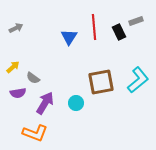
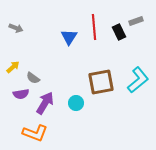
gray arrow: rotated 48 degrees clockwise
purple semicircle: moved 3 px right, 1 px down
